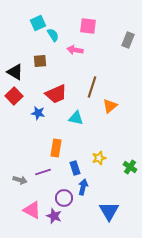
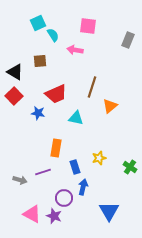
blue rectangle: moved 1 px up
pink triangle: moved 4 px down
